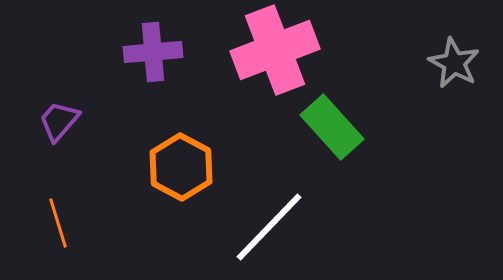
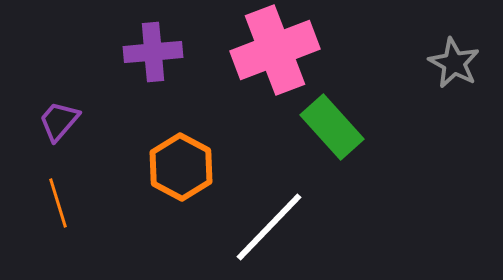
orange line: moved 20 px up
